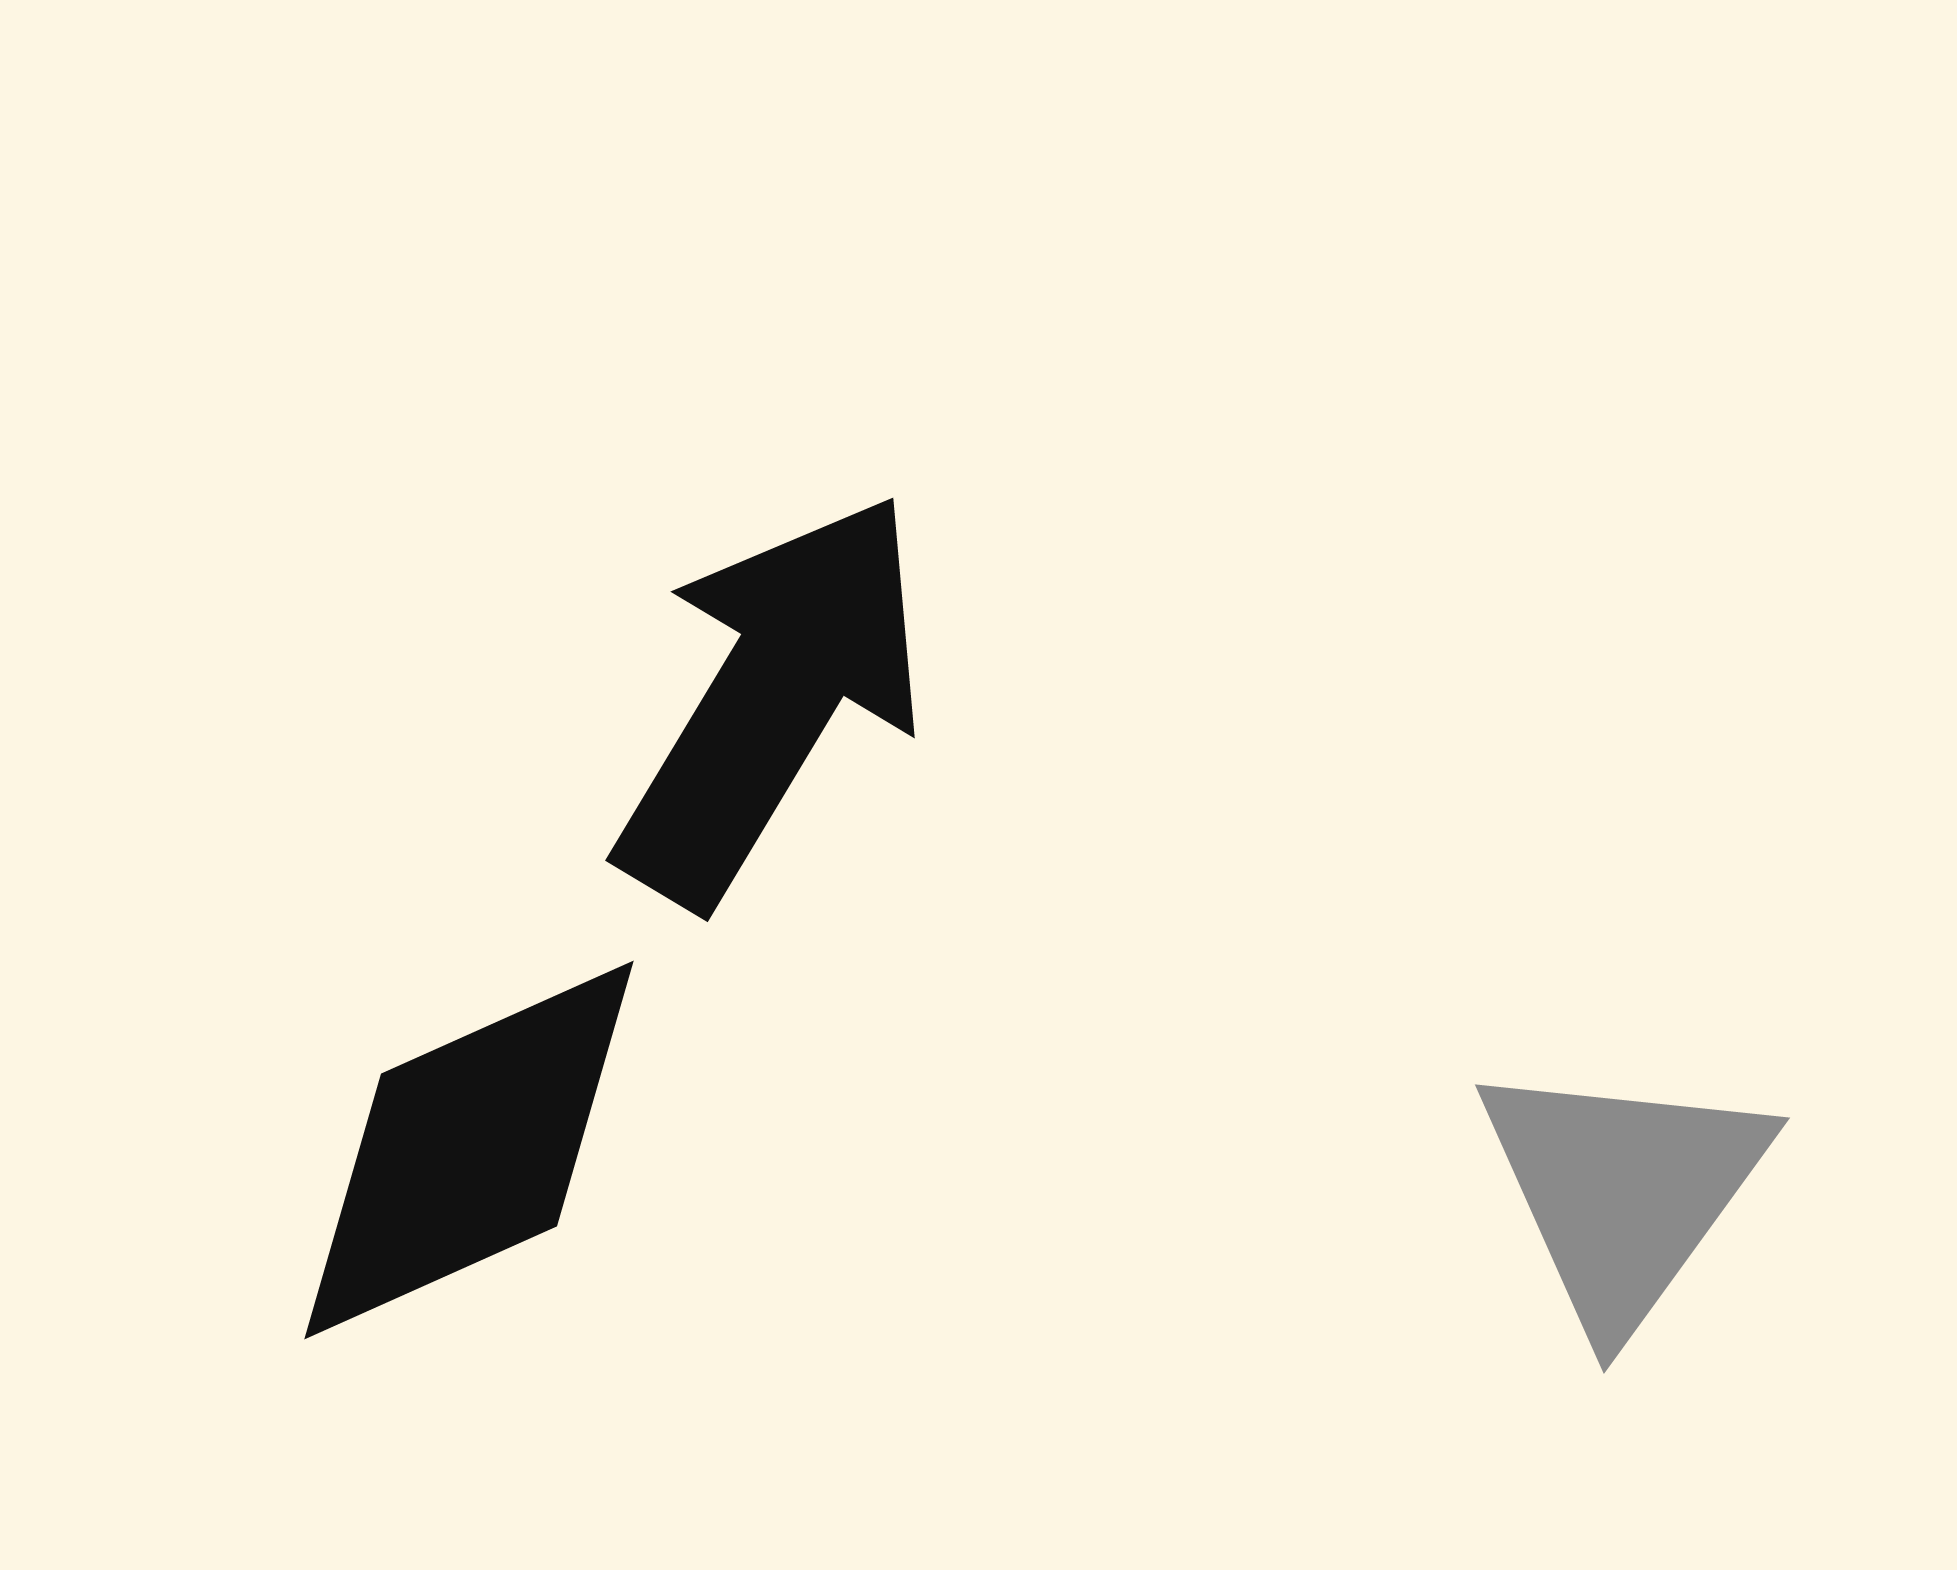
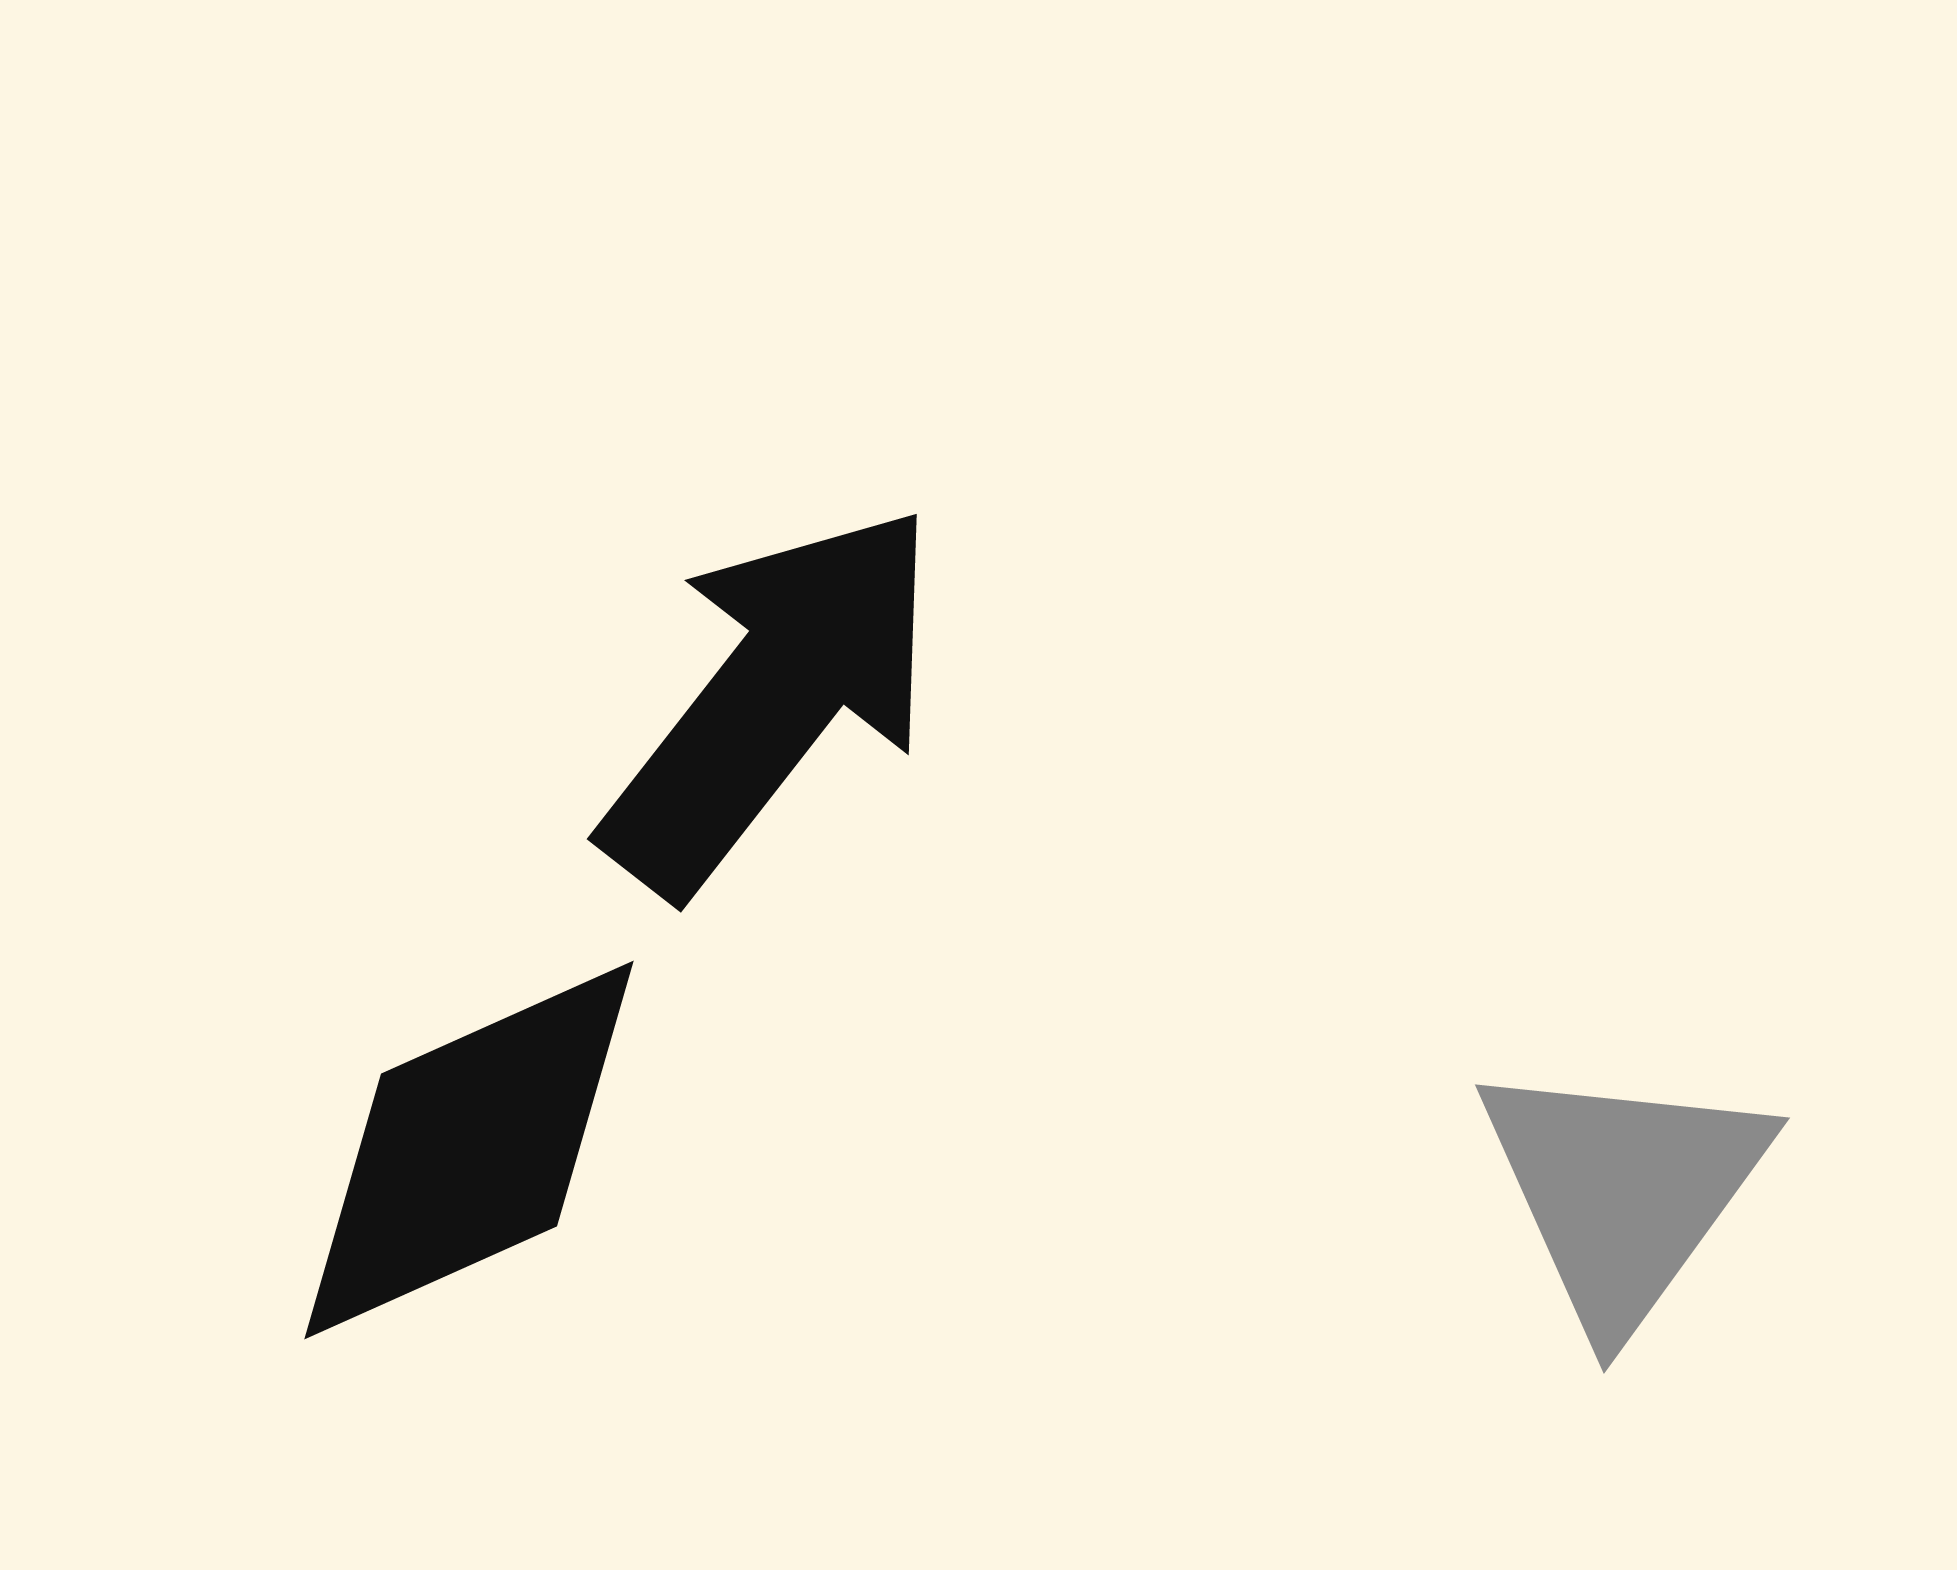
black arrow: rotated 7 degrees clockwise
